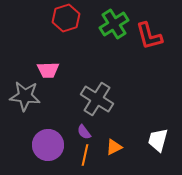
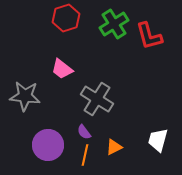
pink trapezoid: moved 14 px right, 1 px up; rotated 40 degrees clockwise
